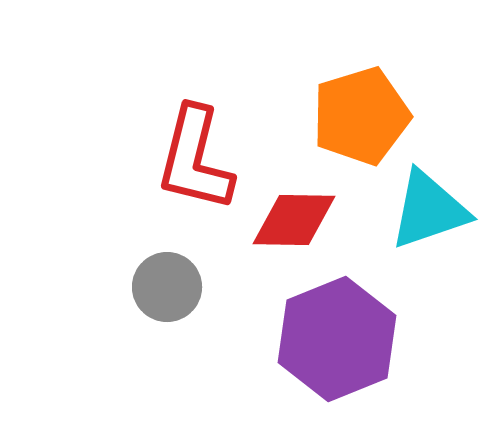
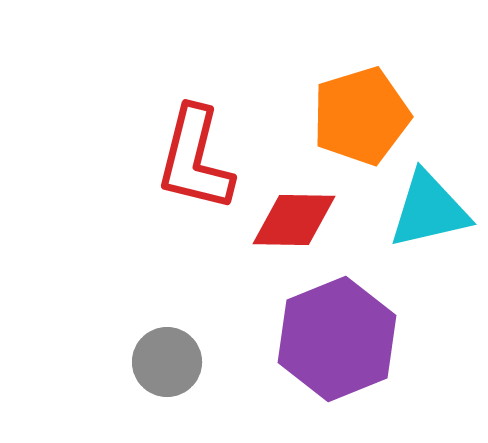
cyan triangle: rotated 6 degrees clockwise
gray circle: moved 75 px down
